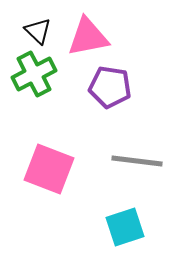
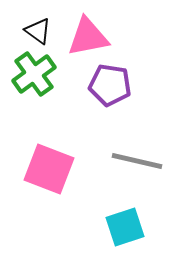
black triangle: rotated 8 degrees counterclockwise
green cross: rotated 9 degrees counterclockwise
purple pentagon: moved 2 px up
gray line: rotated 6 degrees clockwise
